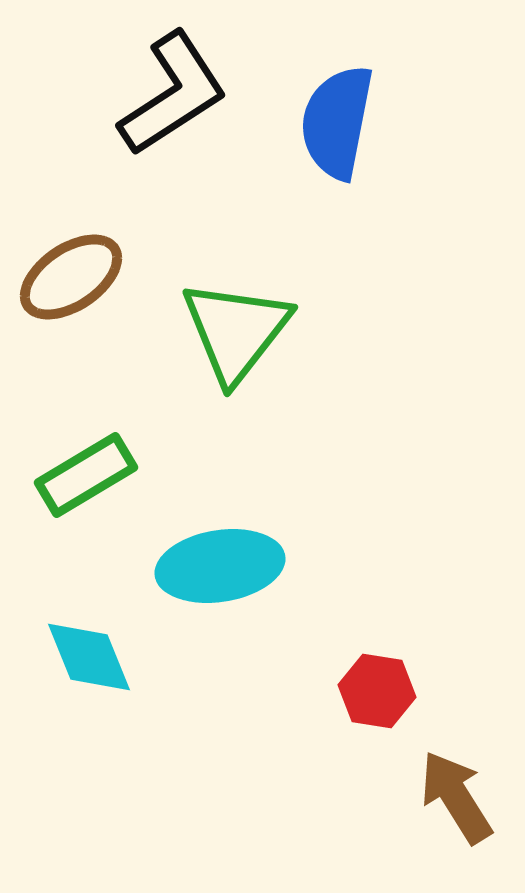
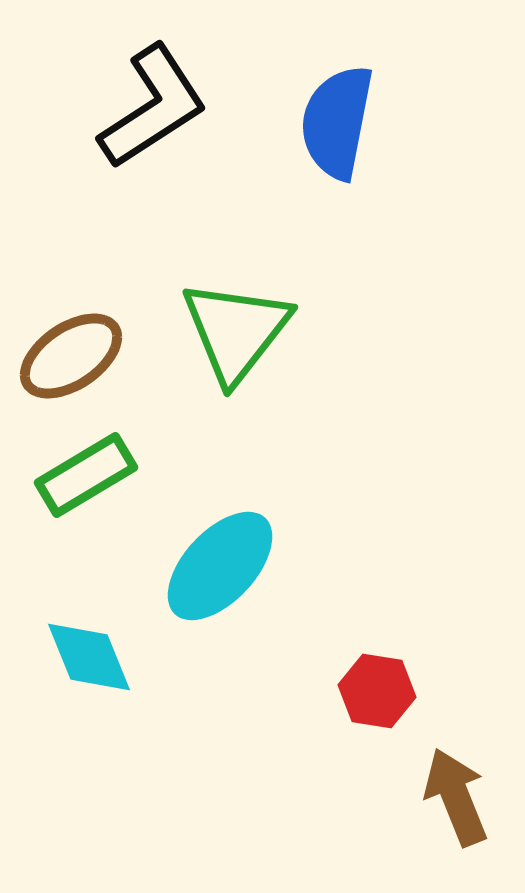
black L-shape: moved 20 px left, 13 px down
brown ellipse: moved 79 px down
cyan ellipse: rotated 38 degrees counterclockwise
brown arrow: rotated 10 degrees clockwise
